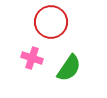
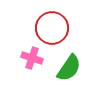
red circle: moved 1 px right, 6 px down
